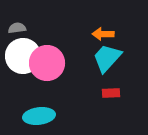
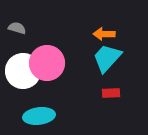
gray semicircle: rotated 24 degrees clockwise
orange arrow: moved 1 px right
white circle: moved 15 px down
